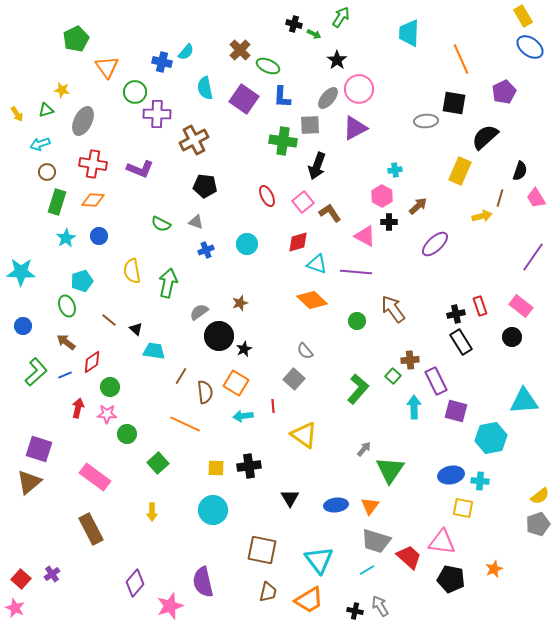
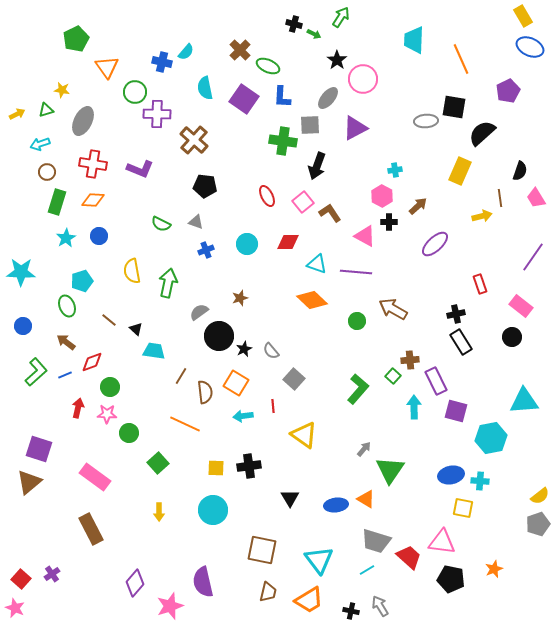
cyan trapezoid at (409, 33): moved 5 px right, 7 px down
blue ellipse at (530, 47): rotated 12 degrees counterclockwise
pink circle at (359, 89): moved 4 px right, 10 px up
purple pentagon at (504, 92): moved 4 px right, 1 px up
black square at (454, 103): moved 4 px down
yellow arrow at (17, 114): rotated 84 degrees counterclockwise
black semicircle at (485, 137): moved 3 px left, 4 px up
brown cross at (194, 140): rotated 20 degrees counterclockwise
brown line at (500, 198): rotated 24 degrees counterclockwise
red diamond at (298, 242): moved 10 px left; rotated 15 degrees clockwise
brown star at (240, 303): moved 5 px up
red rectangle at (480, 306): moved 22 px up
brown arrow at (393, 309): rotated 24 degrees counterclockwise
gray semicircle at (305, 351): moved 34 px left
red diamond at (92, 362): rotated 15 degrees clockwise
green circle at (127, 434): moved 2 px right, 1 px up
orange triangle at (370, 506): moved 4 px left, 7 px up; rotated 36 degrees counterclockwise
yellow arrow at (152, 512): moved 7 px right
black cross at (355, 611): moved 4 px left
